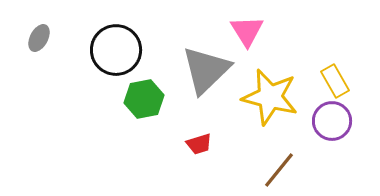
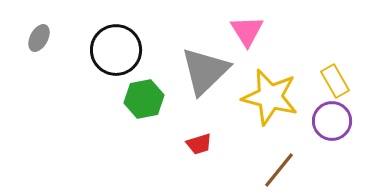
gray triangle: moved 1 px left, 1 px down
